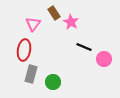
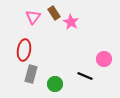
pink triangle: moved 7 px up
black line: moved 1 px right, 29 px down
green circle: moved 2 px right, 2 px down
